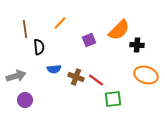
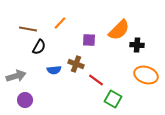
brown line: moved 3 px right; rotated 72 degrees counterclockwise
purple square: rotated 24 degrees clockwise
black semicircle: rotated 35 degrees clockwise
blue semicircle: moved 1 px down
brown cross: moved 13 px up
green square: rotated 36 degrees clockwise
